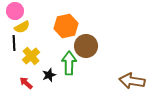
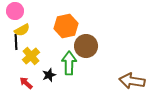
yellow semicircle: moved 3 px down
black line: moved 2 px right, 1 px up
